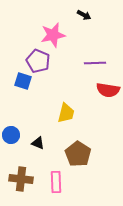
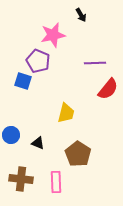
black arrow: moved 3 px left; rotated 32 degrees clockwise
red semicircle: moved 1 px up; rotated 60 degrees counterclockwise
